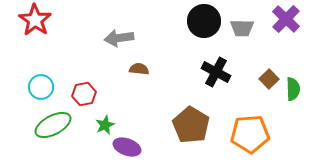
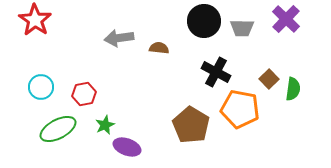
brown semicircle: moved 20 px right, 21 px up
green semicircle: rotated 10 degrees clockwise
green ellipse: moved 5 px right, 4 px down
orange pentagon: moved 10 px left, 25 px up; rotated 15 degrees clockwise
